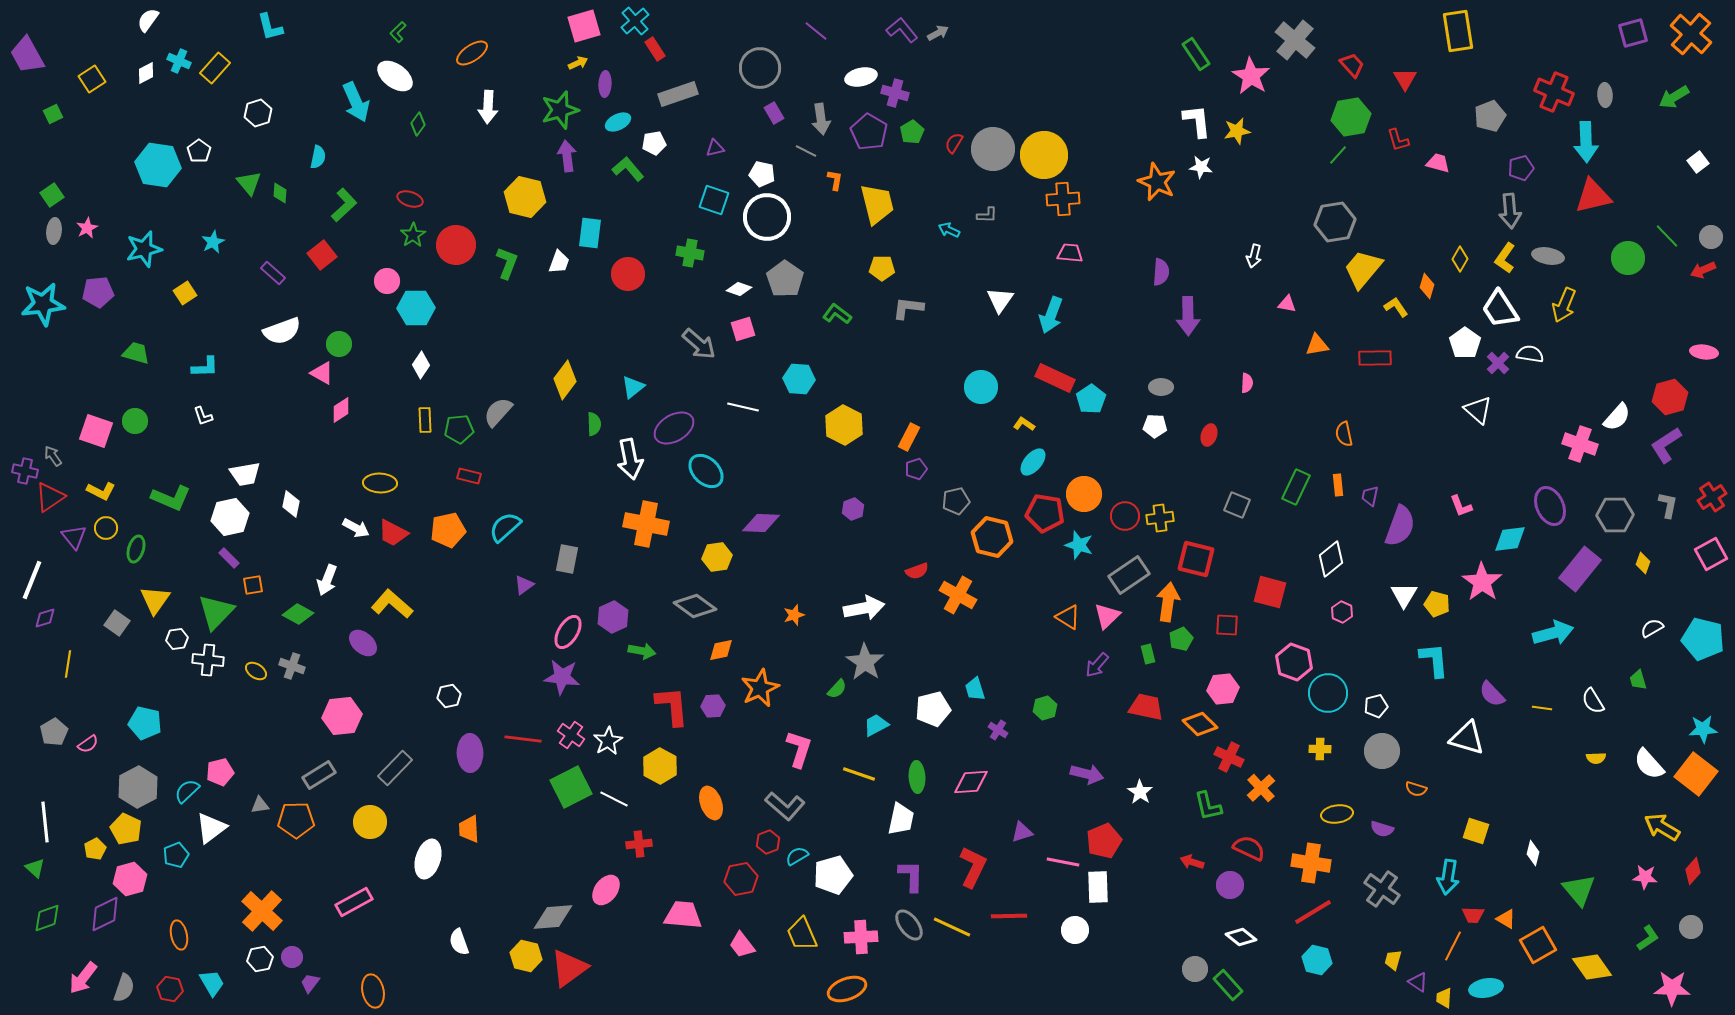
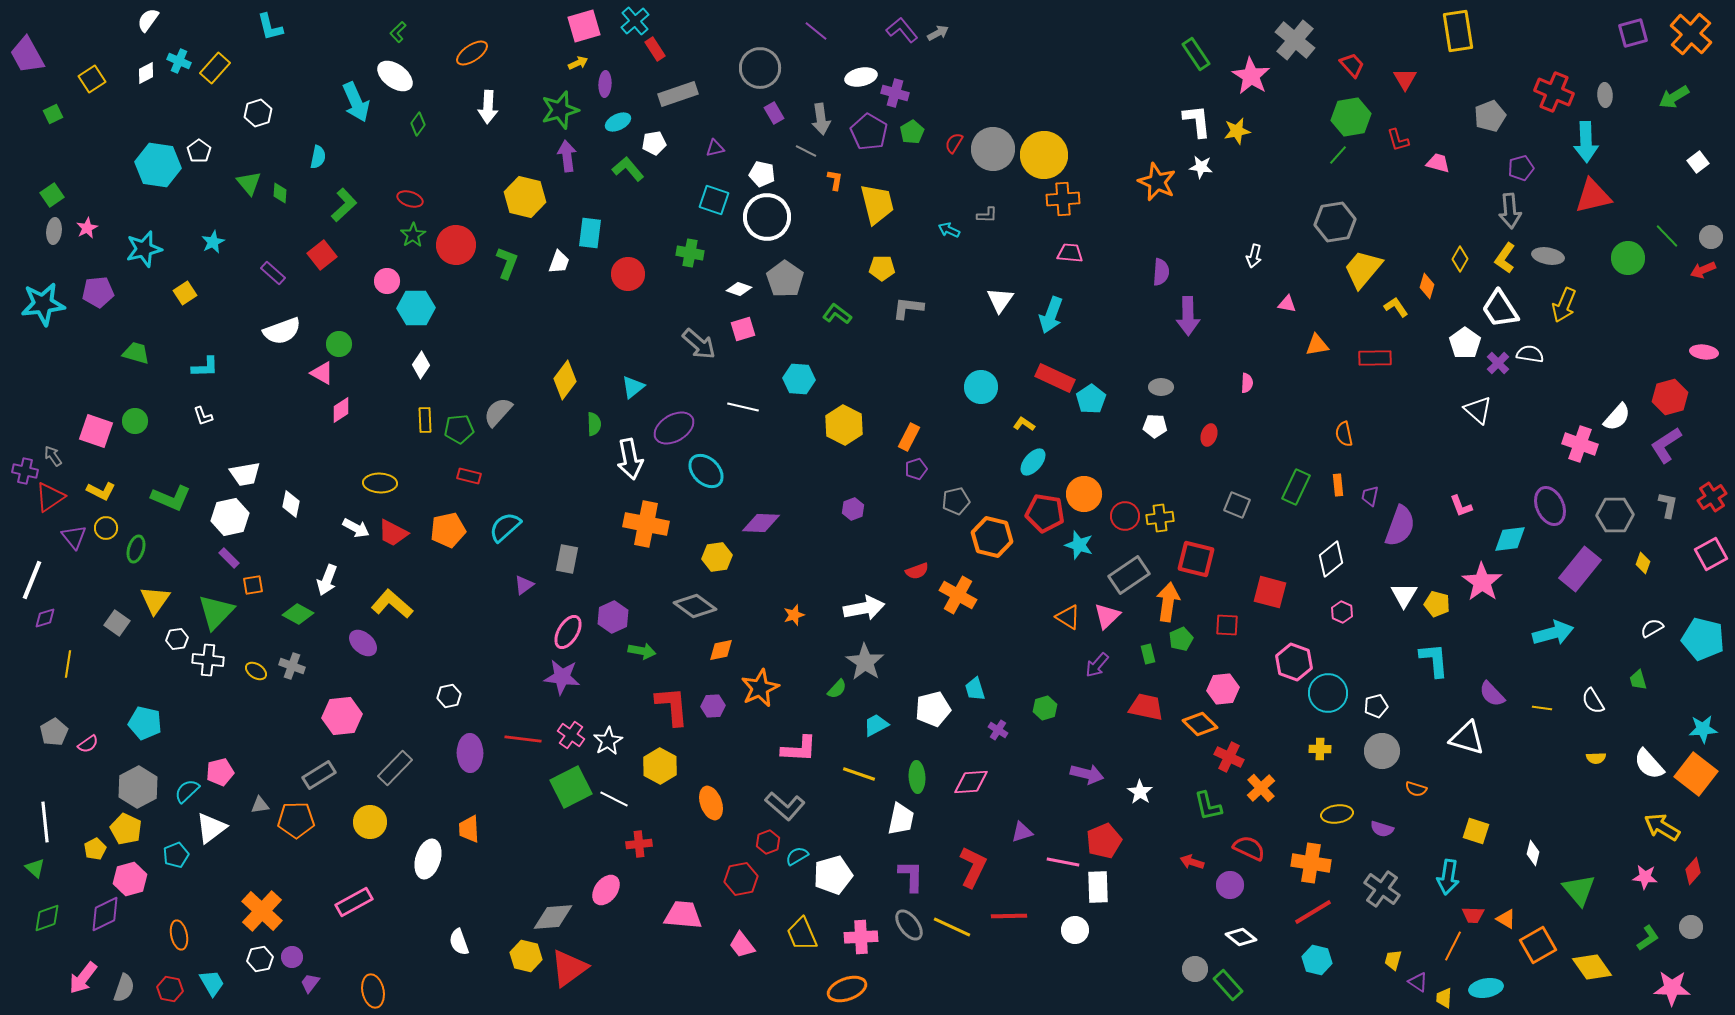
pink L-shape at (799, 749): rotated 75 degrees clockwise
